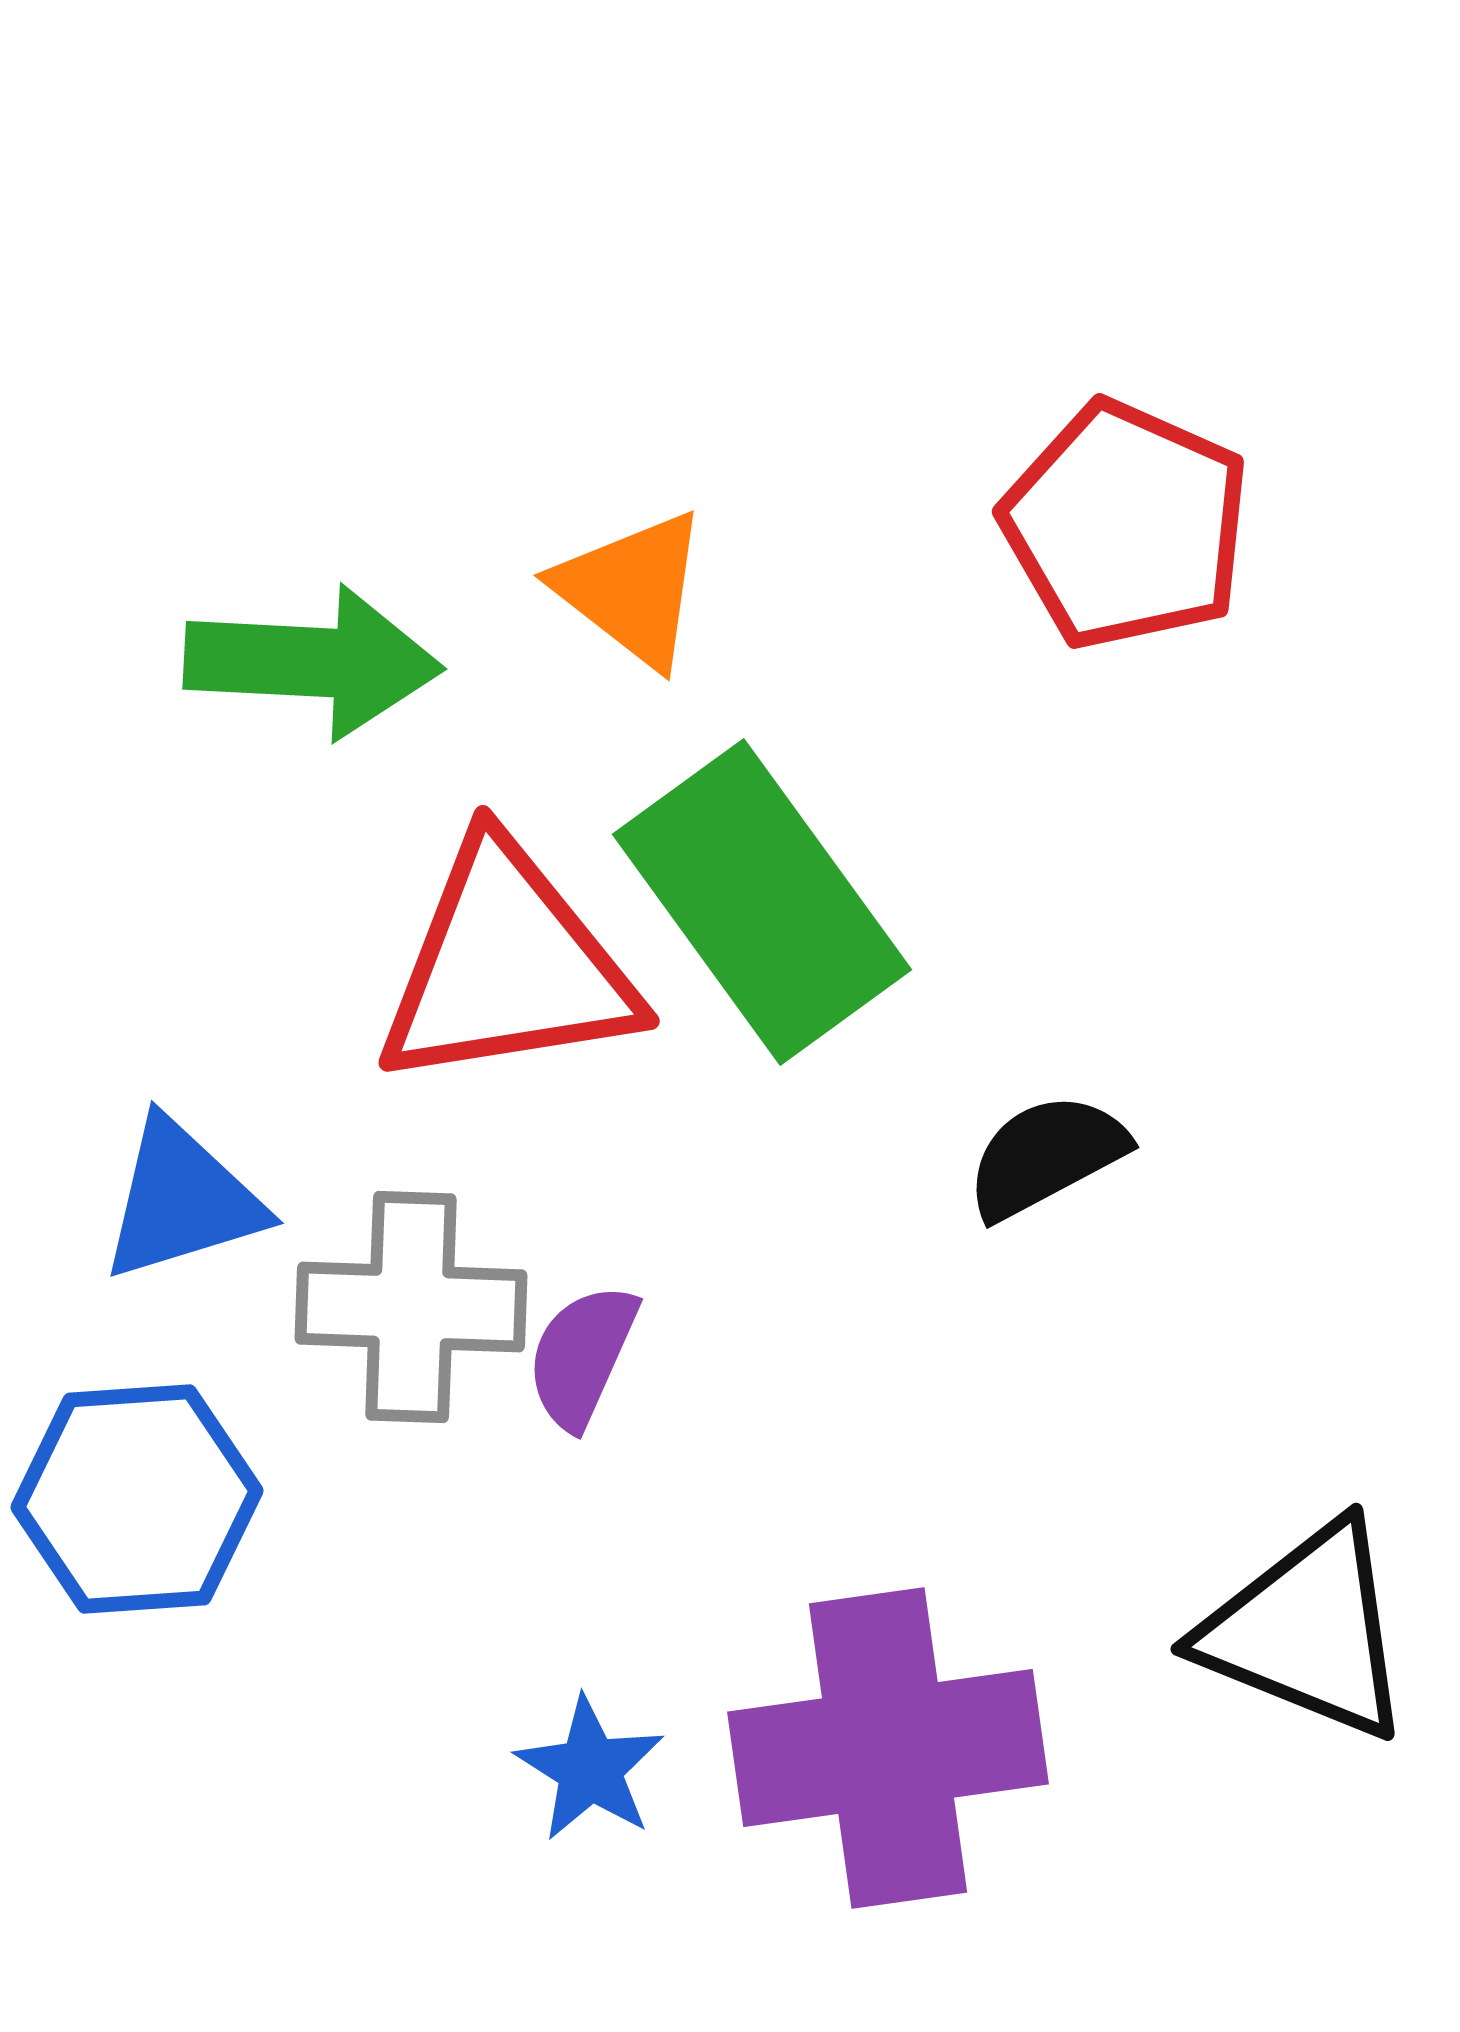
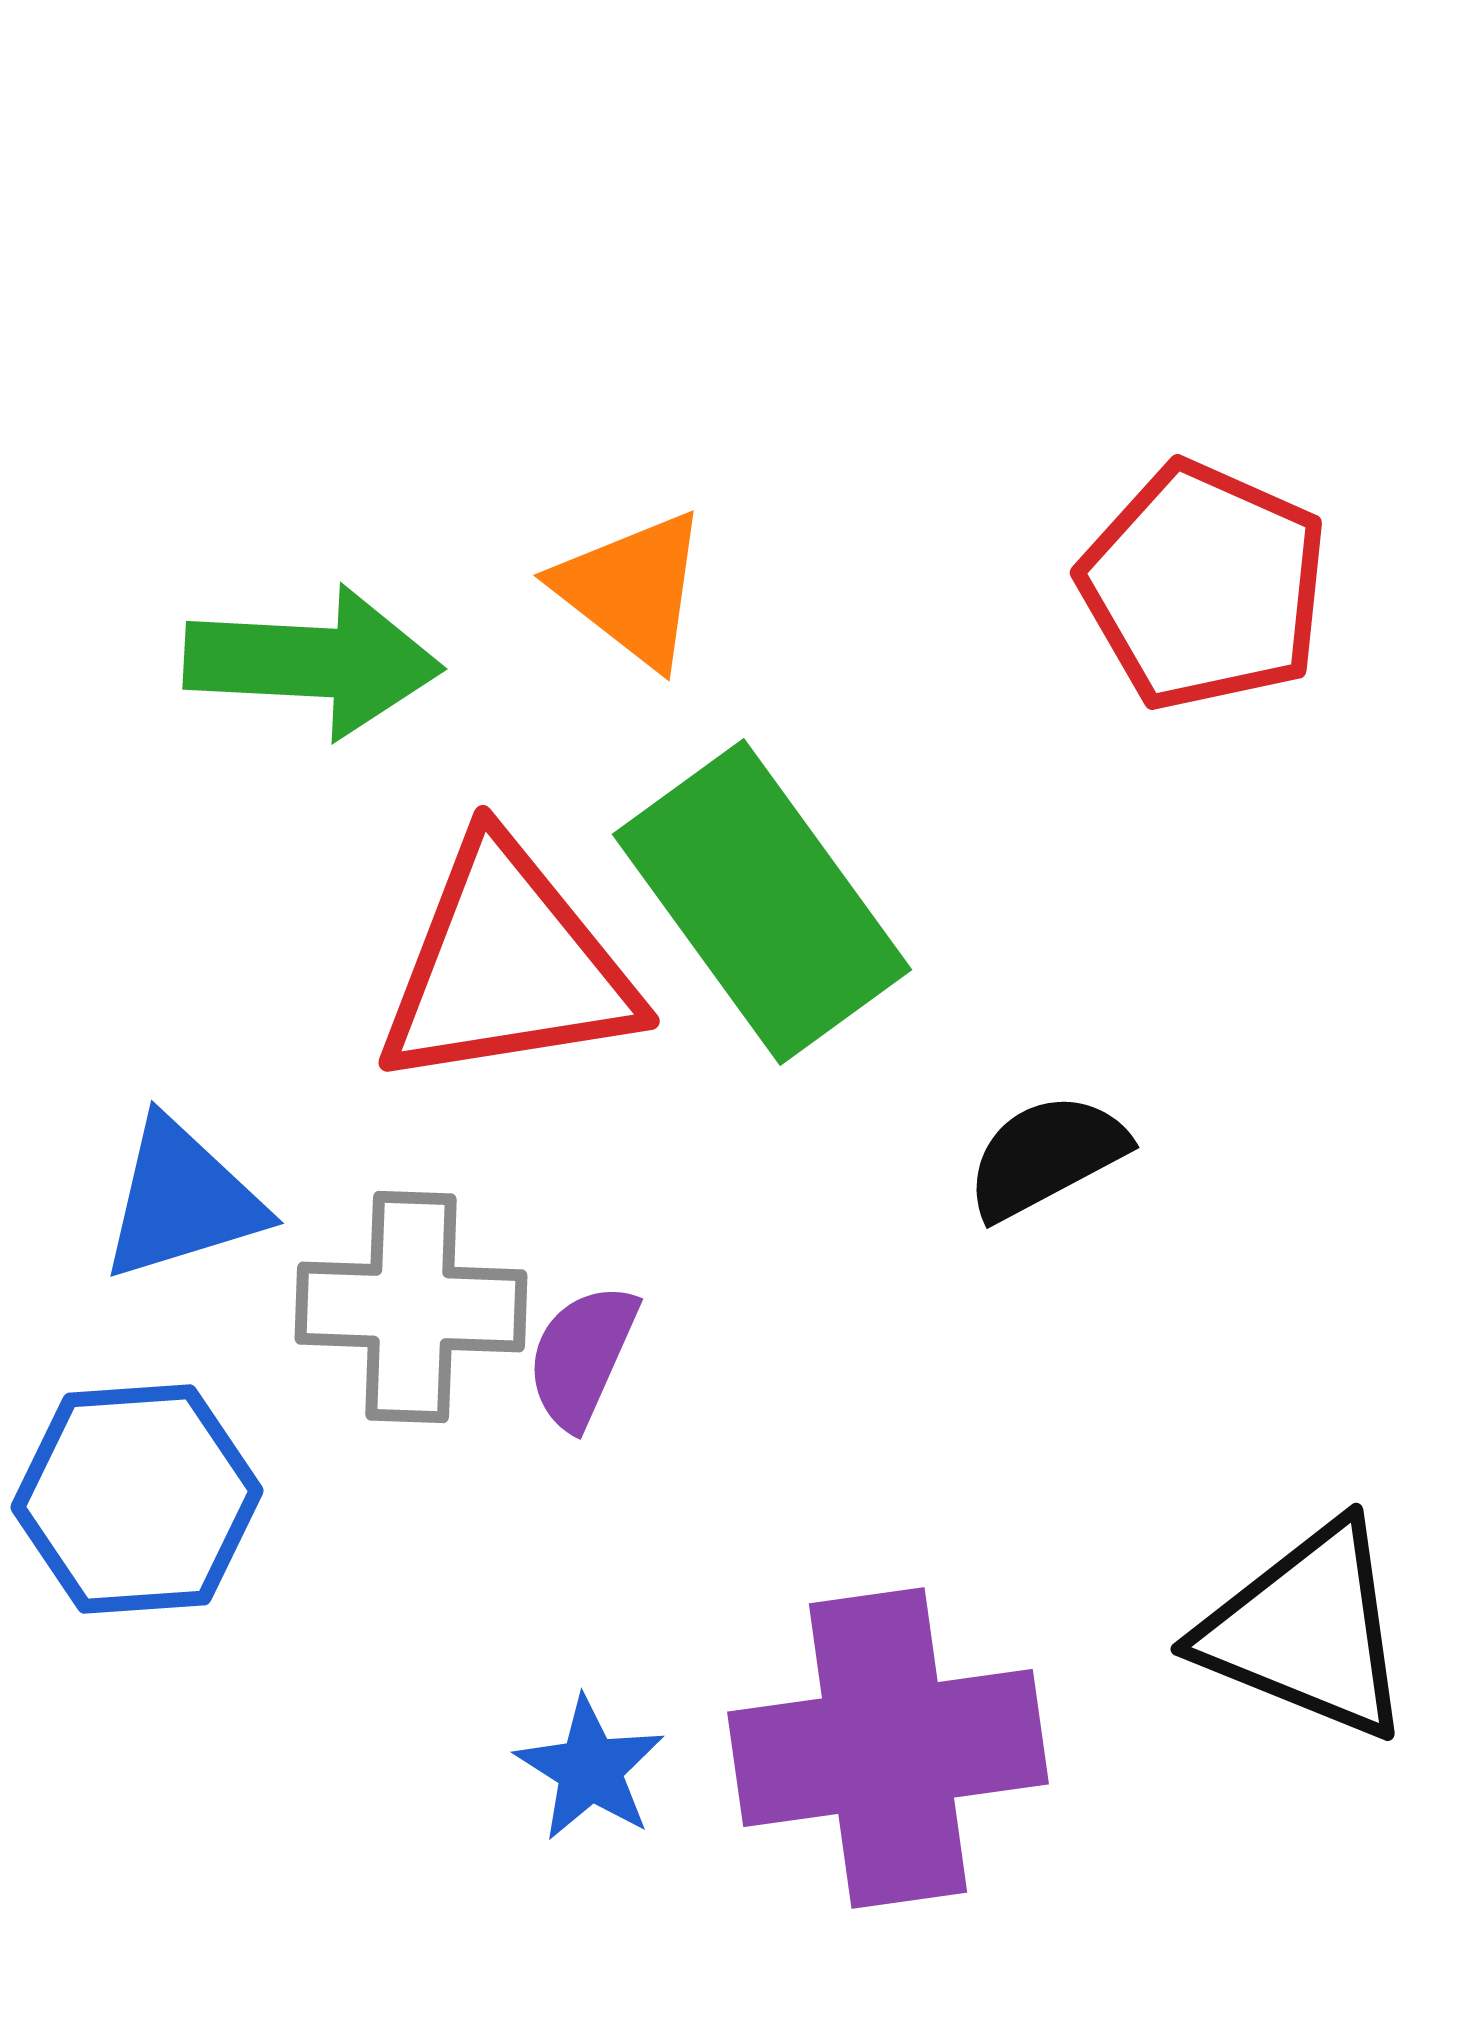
red pentagon: moved 78 px right, 61 px down
